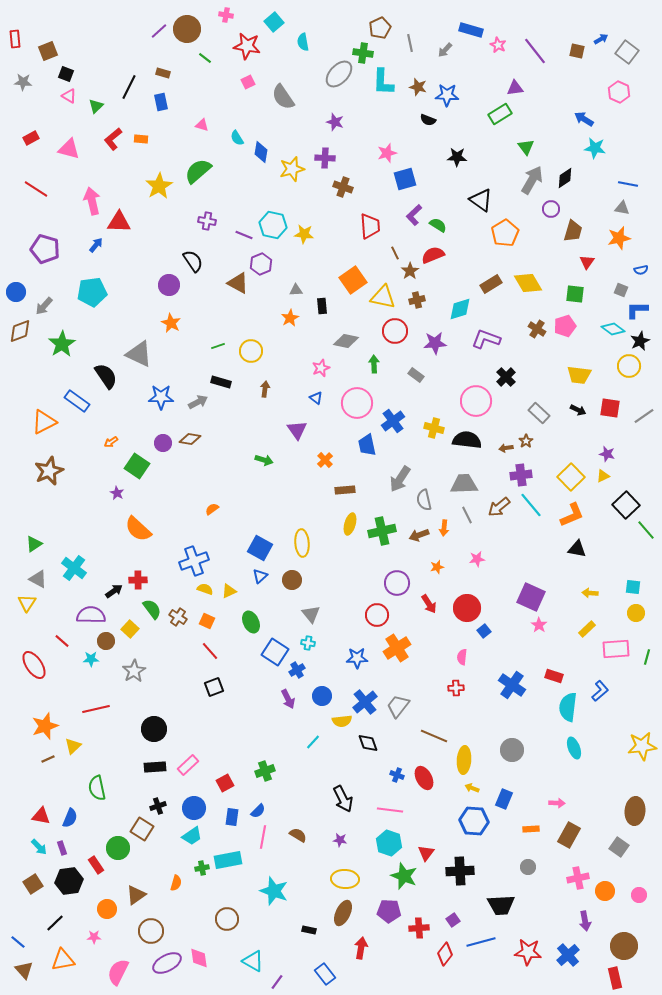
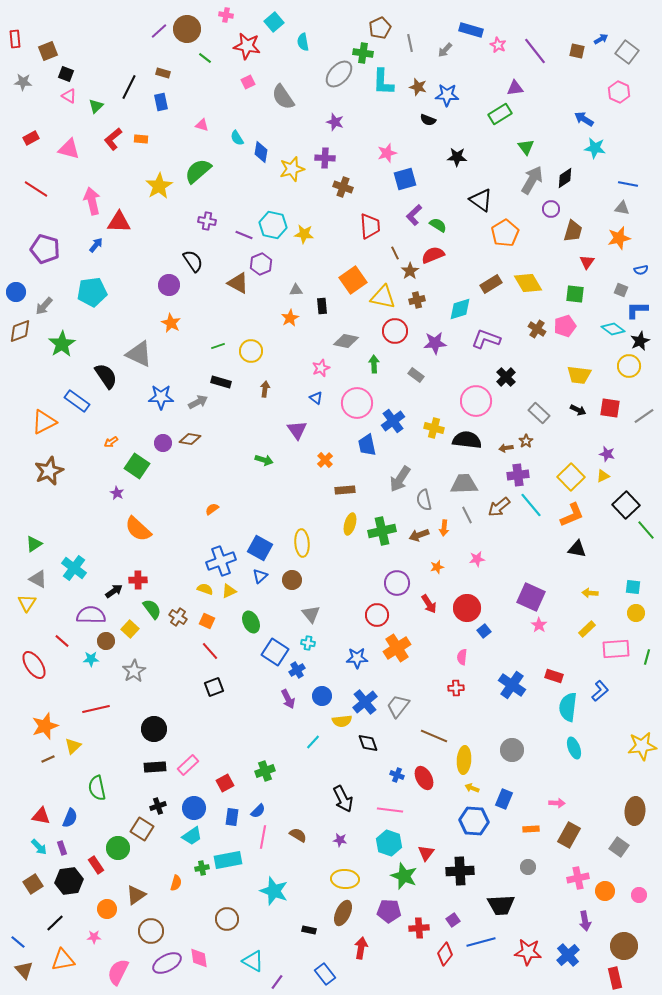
purple cross at (521, 475): moved 3 px left
blue cross at (194, 561): moved 27 px right
